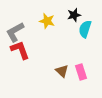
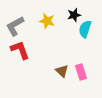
gray L-shape: moved 6 px up
